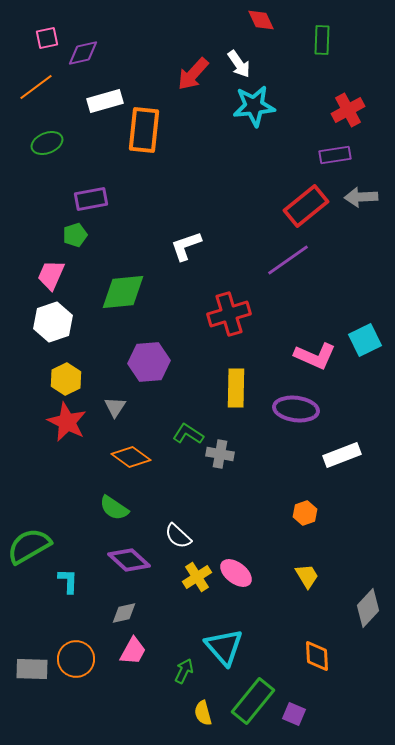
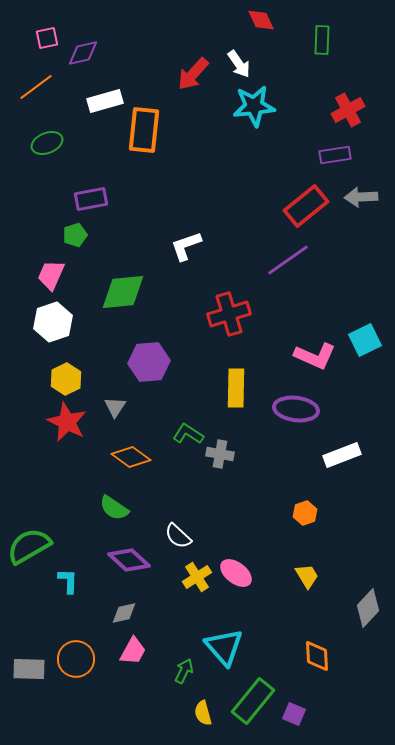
gray rectangle at (32, 669): moved 3 px left
